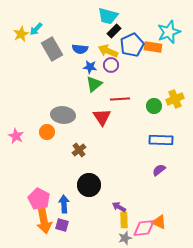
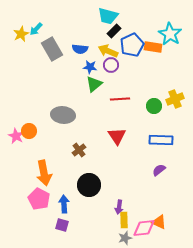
cyan star: moved 1 px right, 2 px down; rotated 20 degrees counterclockwise
red triangle: moved 15 px right, 19 px down
orange circle: moved 18 px left, 1 px up
purple arrow: rotated 112 degrees counterclockwise
orange arrow: moved 48 px up
